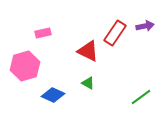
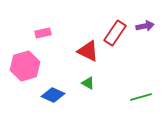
green line: rotated 20 degrees clockwise
